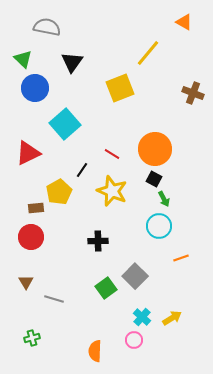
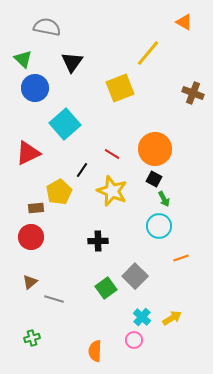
brown triangle: moved 4 px right; rotated 21 degrees clockwise
